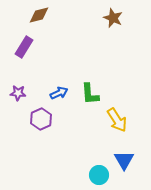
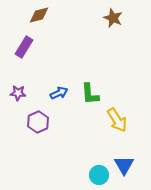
purple hexagon: moved 3 px left, 3 px down
blue triangle: moved 5 px down
